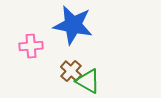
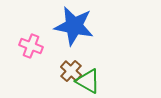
blue star: moved 1 px right, 1 px down
pink cross: rotated 25 degrees clockwise
